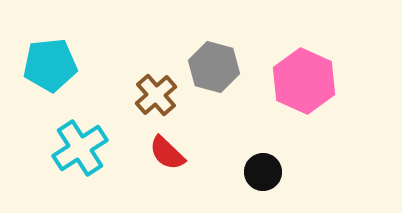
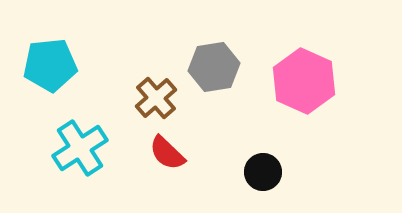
gray hexagon: rotated 24 degrees counterclockwise
brown cross: moved 3 px down
